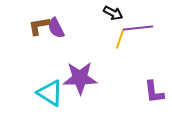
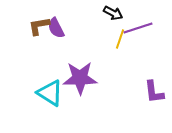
purple line: rotated 12 degrees counterclockwise
